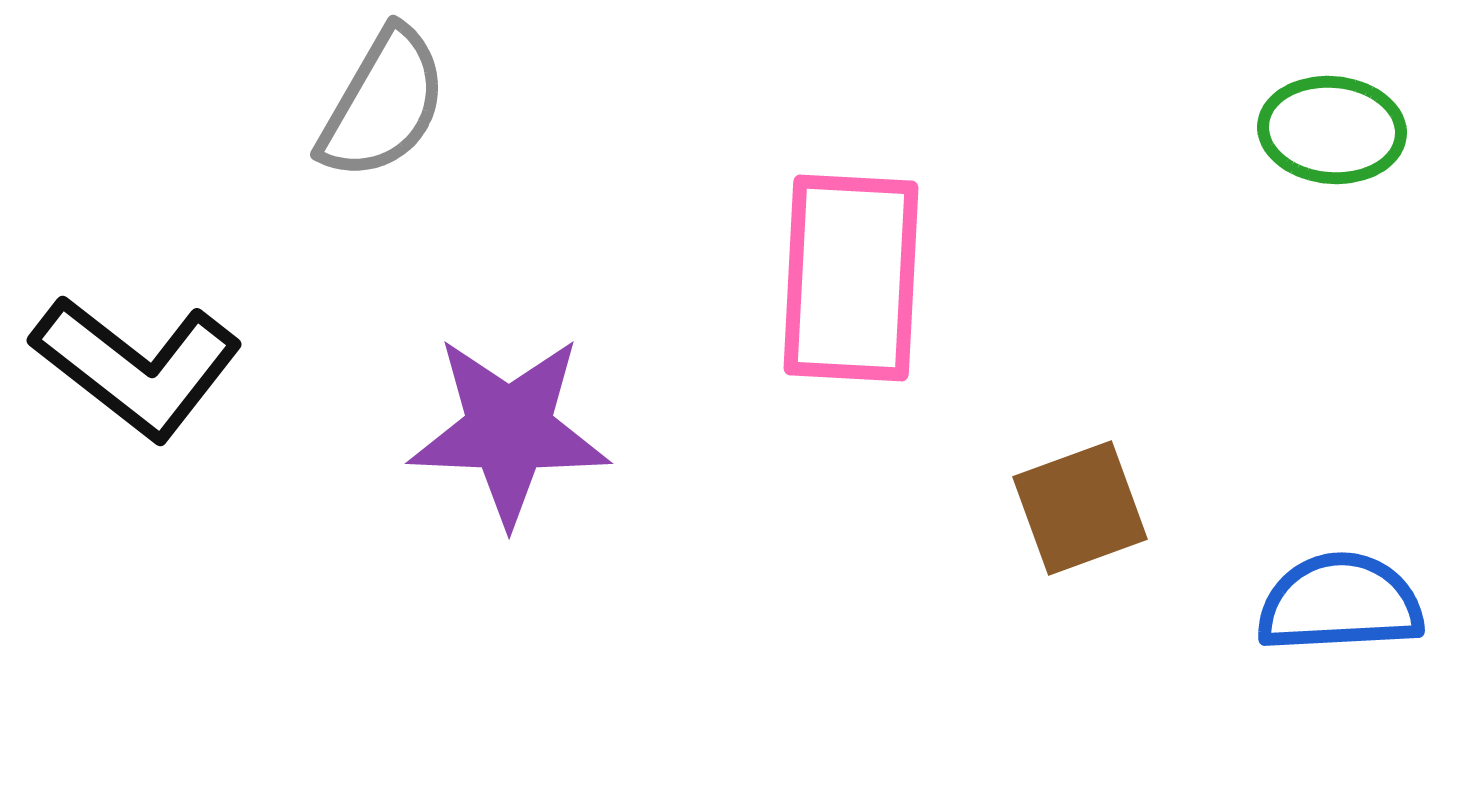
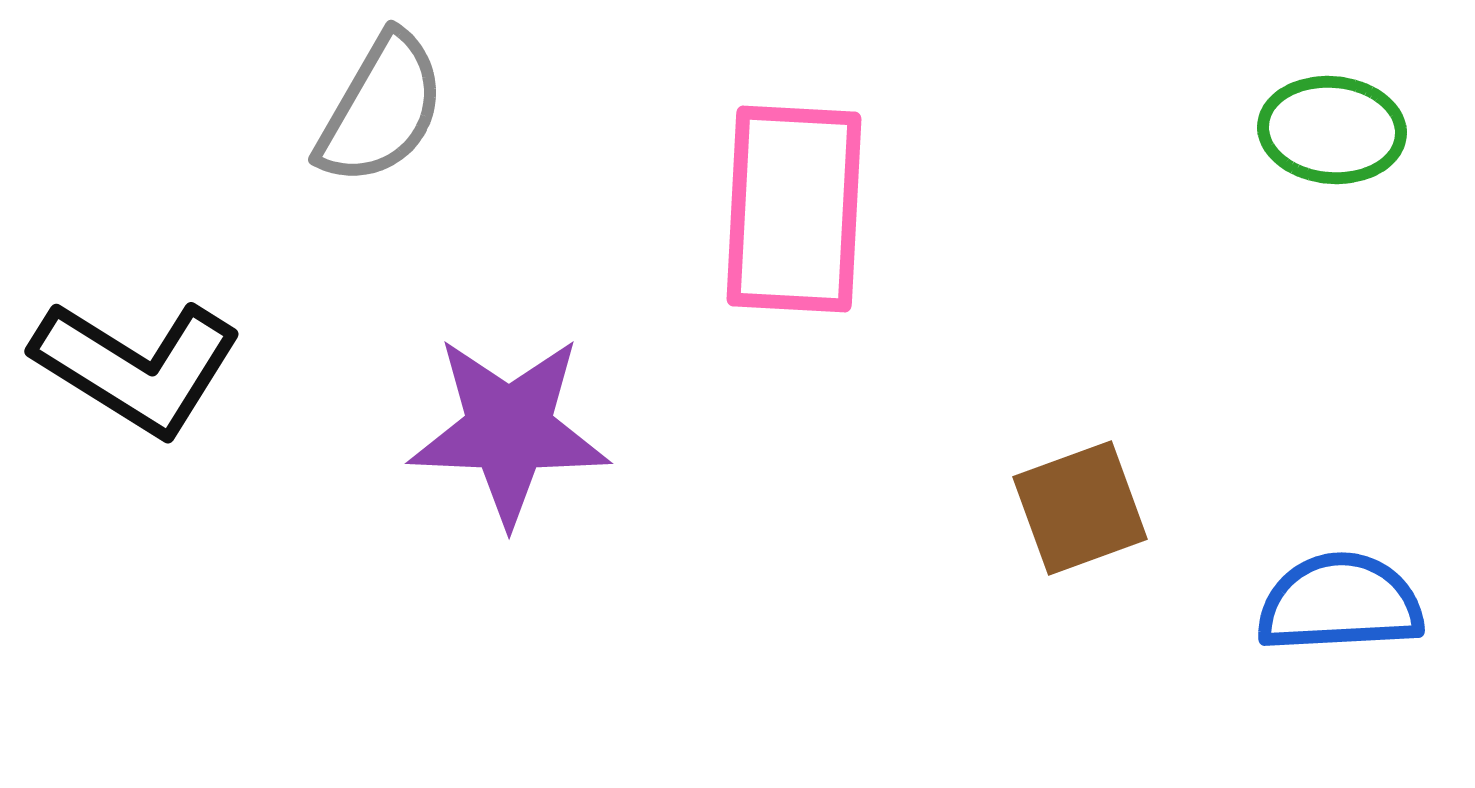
gray semicircle: moved 2 px left, 5 px down
pink rectangle: moved 57 px left, 69 px up
black L-shape: rotated 6 degrees counterclockwise
